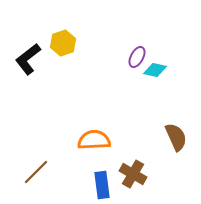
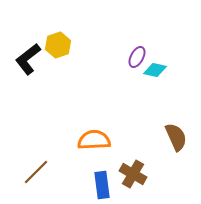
yellow hexagon: moved 5 px left, 2 px down
